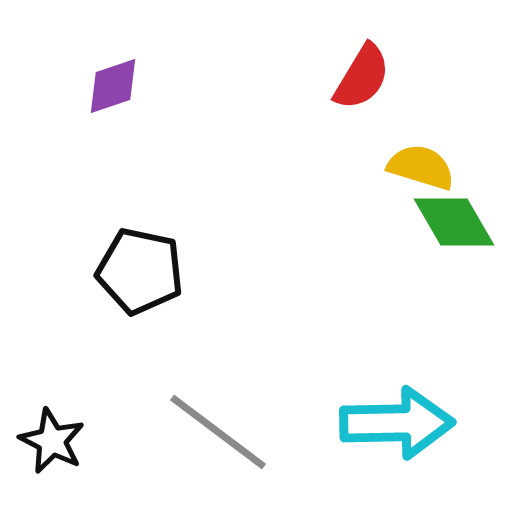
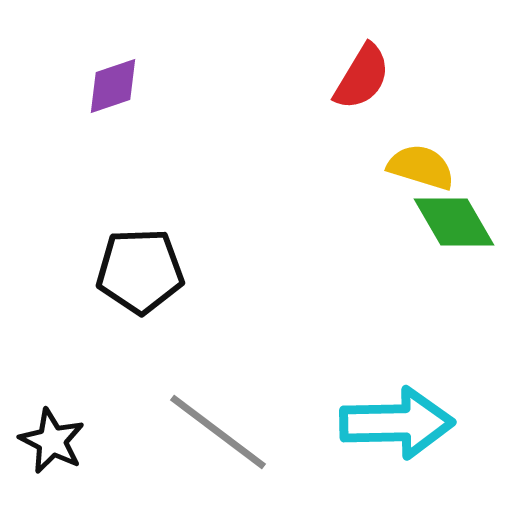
black pentagon: rotated 14 degrees counterclockwise
